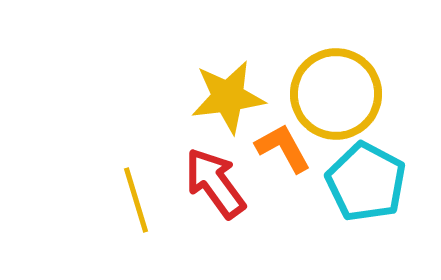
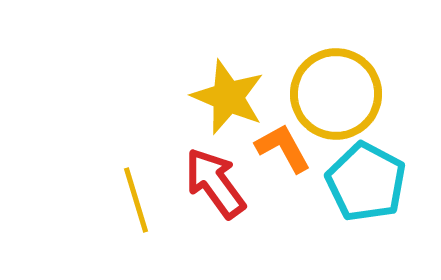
yellow star: rotated 30 degrees clockwise
